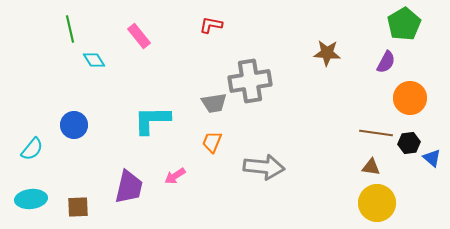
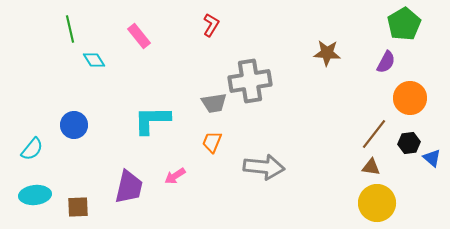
red L-shape: rotated 110 degrees clockwise
brown line: moved 2 px left, 1 px down; rotated 60 degrees counterclockwise
cyan ellipse: moved 4 px right, 4 px up
